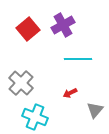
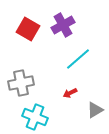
red square: rotated 20 degrees counterclockwise
cyan line: rotated 40 degrees counterclockwise
gray cross: rotated 35 degrees clockwise
gray triangle: rotated 18 degrees clockwise
